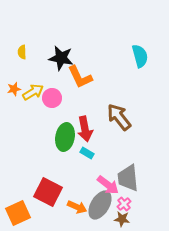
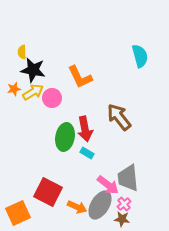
black star: moved 28 px left, 12 px down
